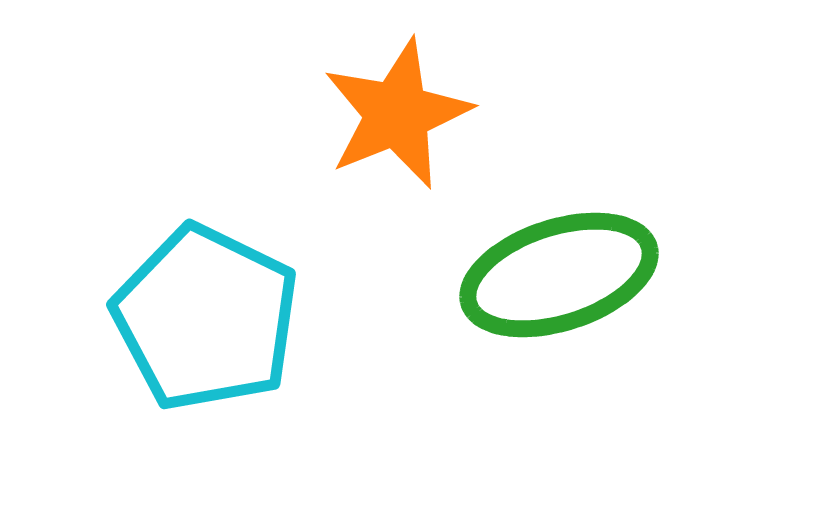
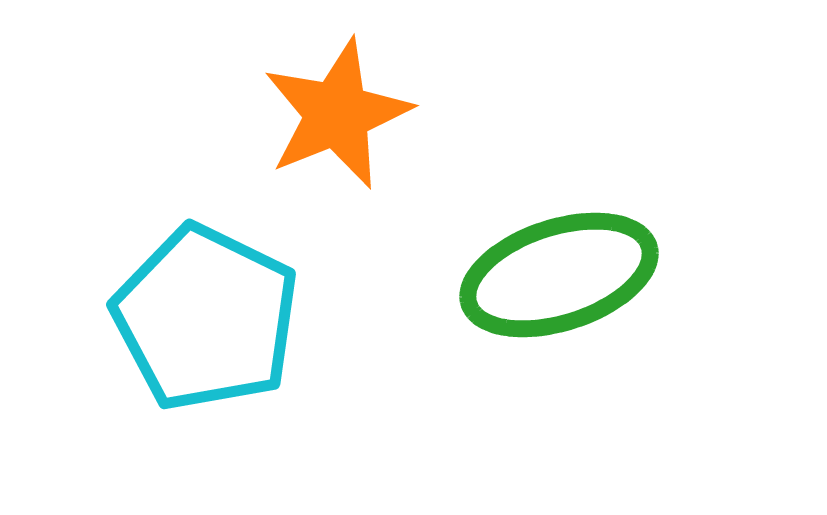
orange star: moved 60 px left
